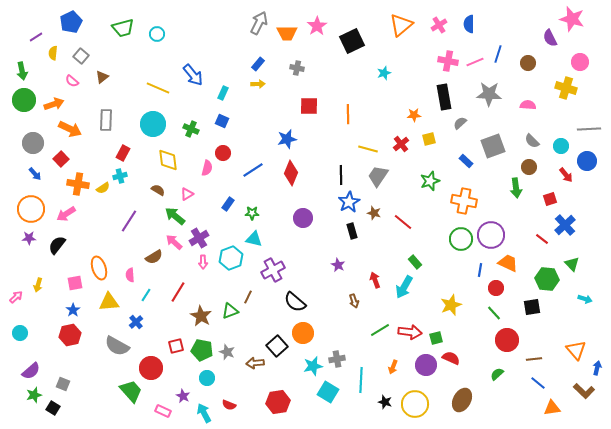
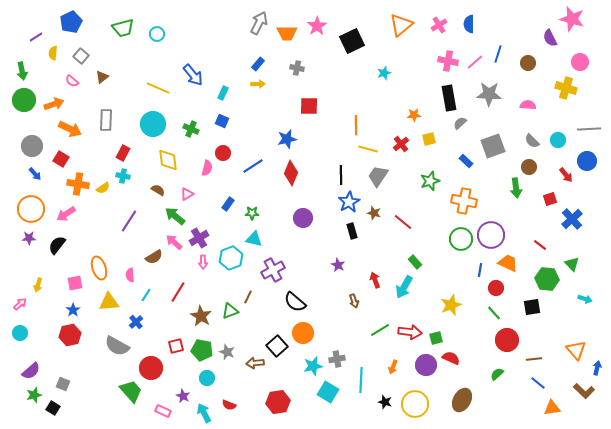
pink line at (475, 62): rotated 18 degrees counterclockwise
black rectangle at (444, 97): moved 5 px right, 1 px down
orange line at (348, 114): moved 8 px right, 11 px down
gray circle at (33, 143): moved 1 px left, 3 px down
cyan circle at (561, 146): moved 3 px left, 6 px up
red square at (61, 159): rotated 14 degrees counterclockwise
blue line at (253, 170): moved 4 px up
cyan cross at (120, 176): moved 3 px right; rotated 24 degrees clockwise
blue cross at (565, 225): moved 7 px right, 6 px up
red line at (542, 239): moved 2 px left, 6 px down
pink arrow at (16, 297): moved 4 px right, 7 px down
